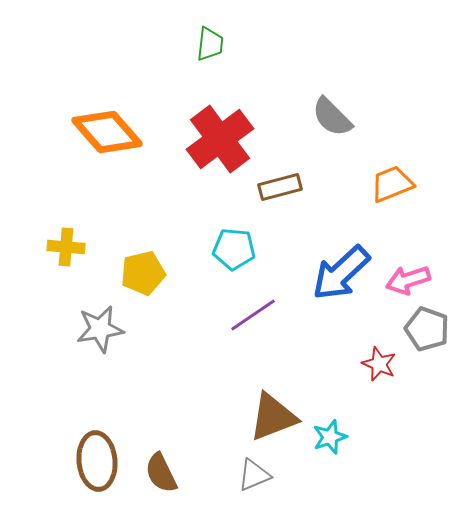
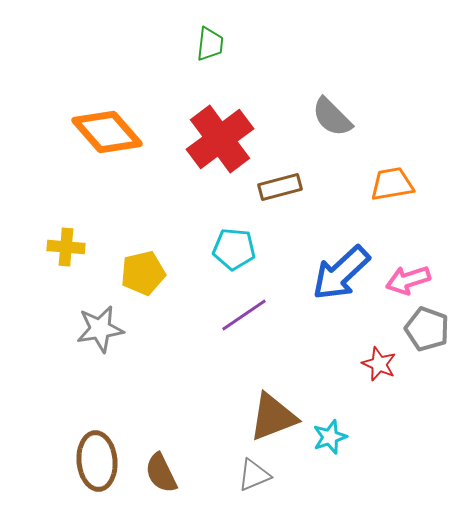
orange trapezoid: rotated 12 degrees clockwise
purple line: moved 9 px left
